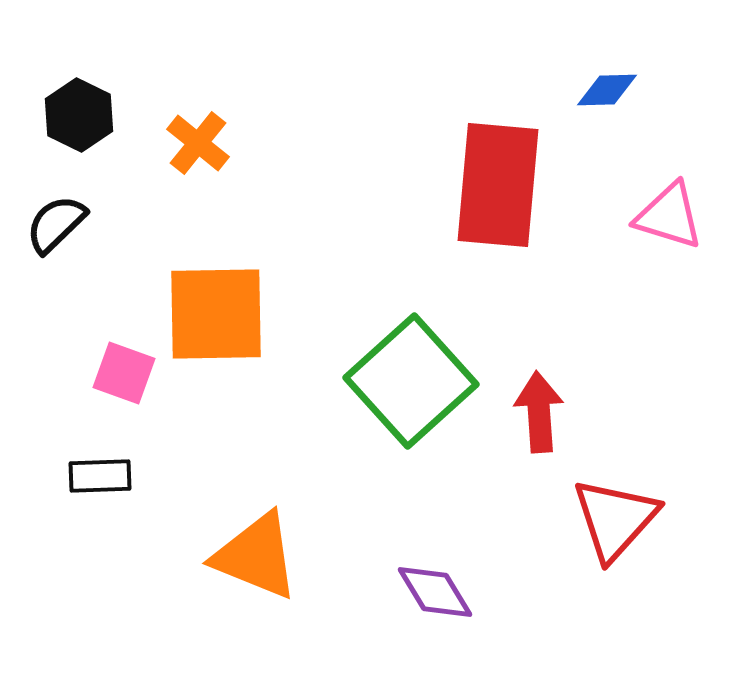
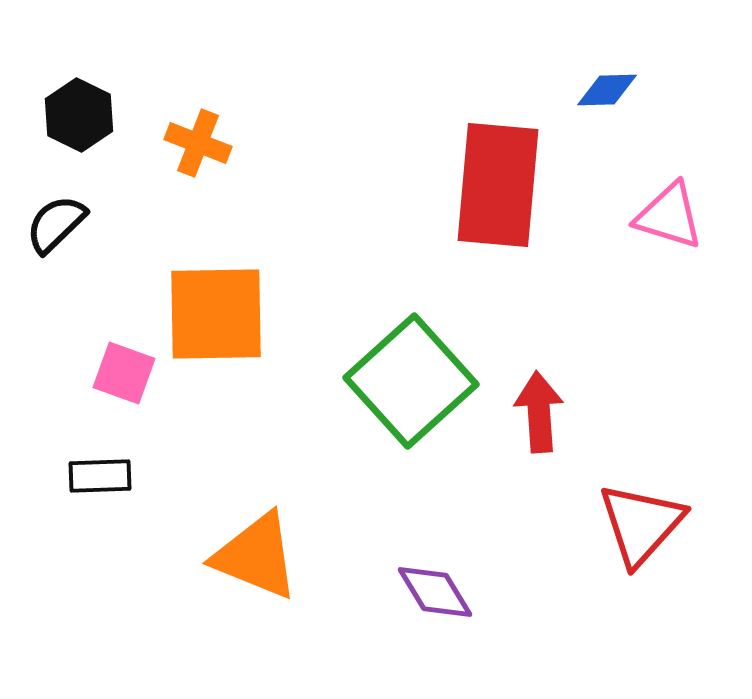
orange cross: rotated 18 degrees counterclockwise
red triangle: moved 26 px right, 5 px down
